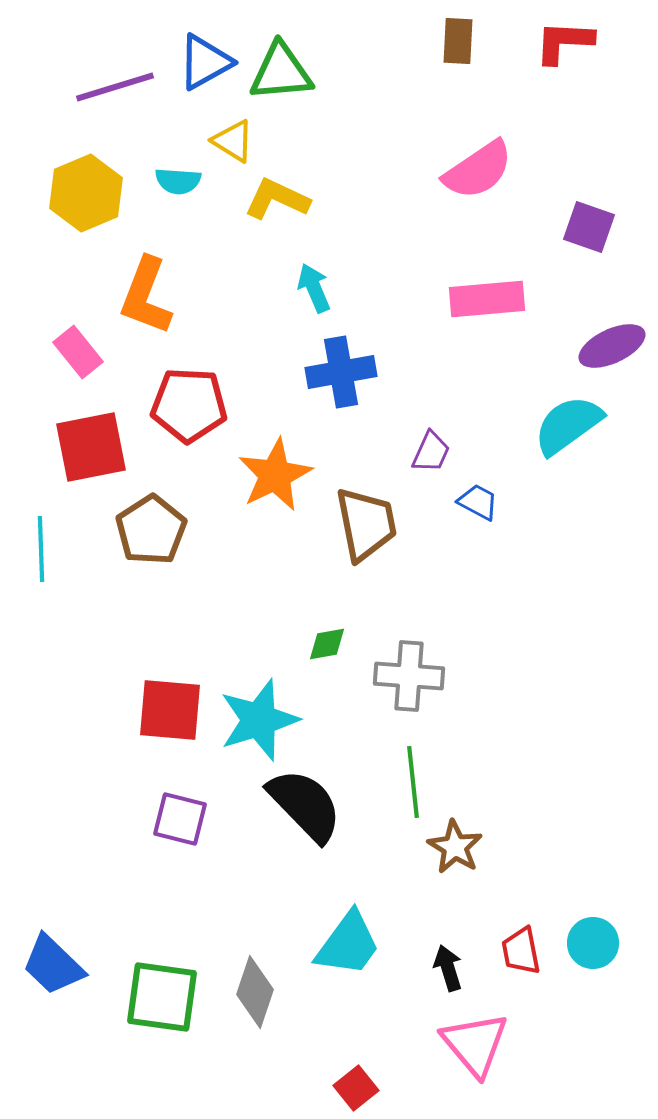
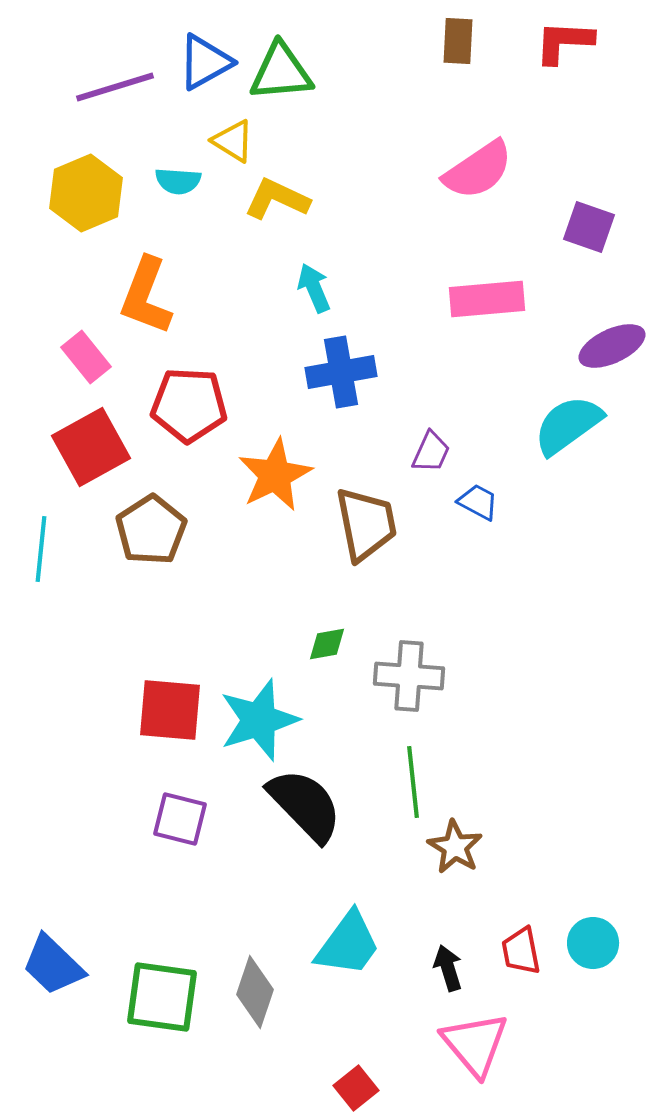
pink rectangle at (78, 352): moved 8 px right, 5 px down
red square at (91, 447): rotated 18 degrees counterclockwise
cyan line at (41, 549): rotated 8 degrees clockwise
